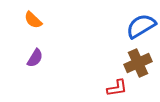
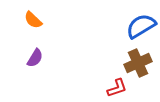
red L-shape: rotated 10 degrees counterclockwise
